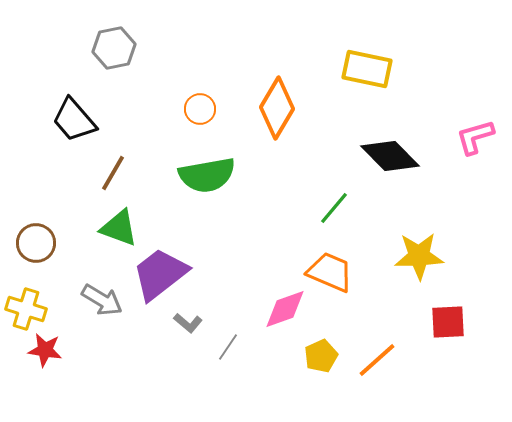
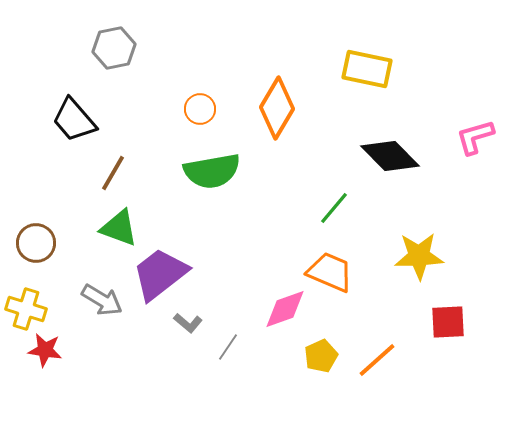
green semicircle: moved 5 px right, 4 px up
